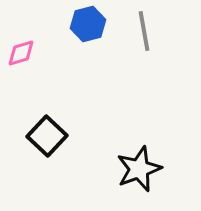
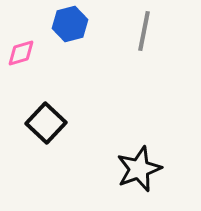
blue hexagon: moved 18 px left
gray line: rotated 21 degrees clockwise
black square: moved 1 px left, 13 px up
